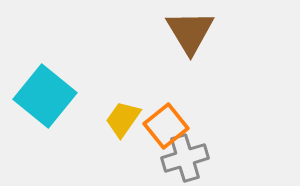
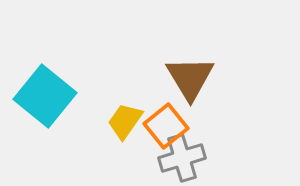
brown triangle: moved 46 px down
yellow trapezoid: moved 2 px right, 2 px down
gray cross: moved 3 px left
